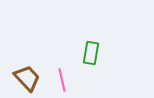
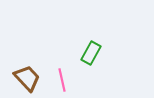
green rectangle: rotated 20 degrees clockwise
